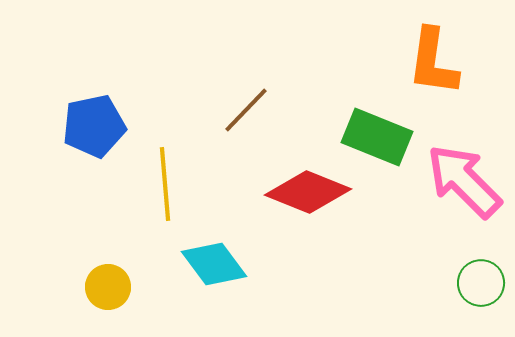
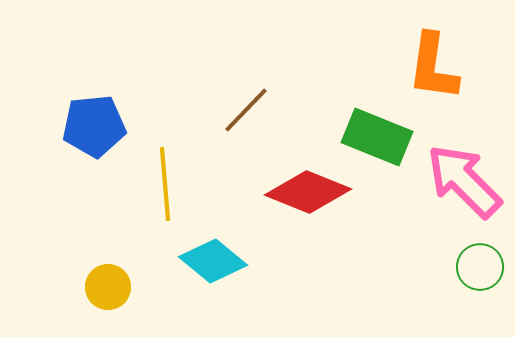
orange L-shape: moved 5 px down
blue pentagon: rotated 6 degrees clockwise
cyan diamond: moved 1 px left, 3 px up; rotated 14 degrees counterclockwise
green circle: moved 1 px left, 16 px up
